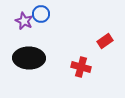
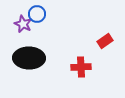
blue circle: moved 4 px left
purple star: moved 1 px left, 3 px down
red cross: rotated 18 degrees counterclockwise
